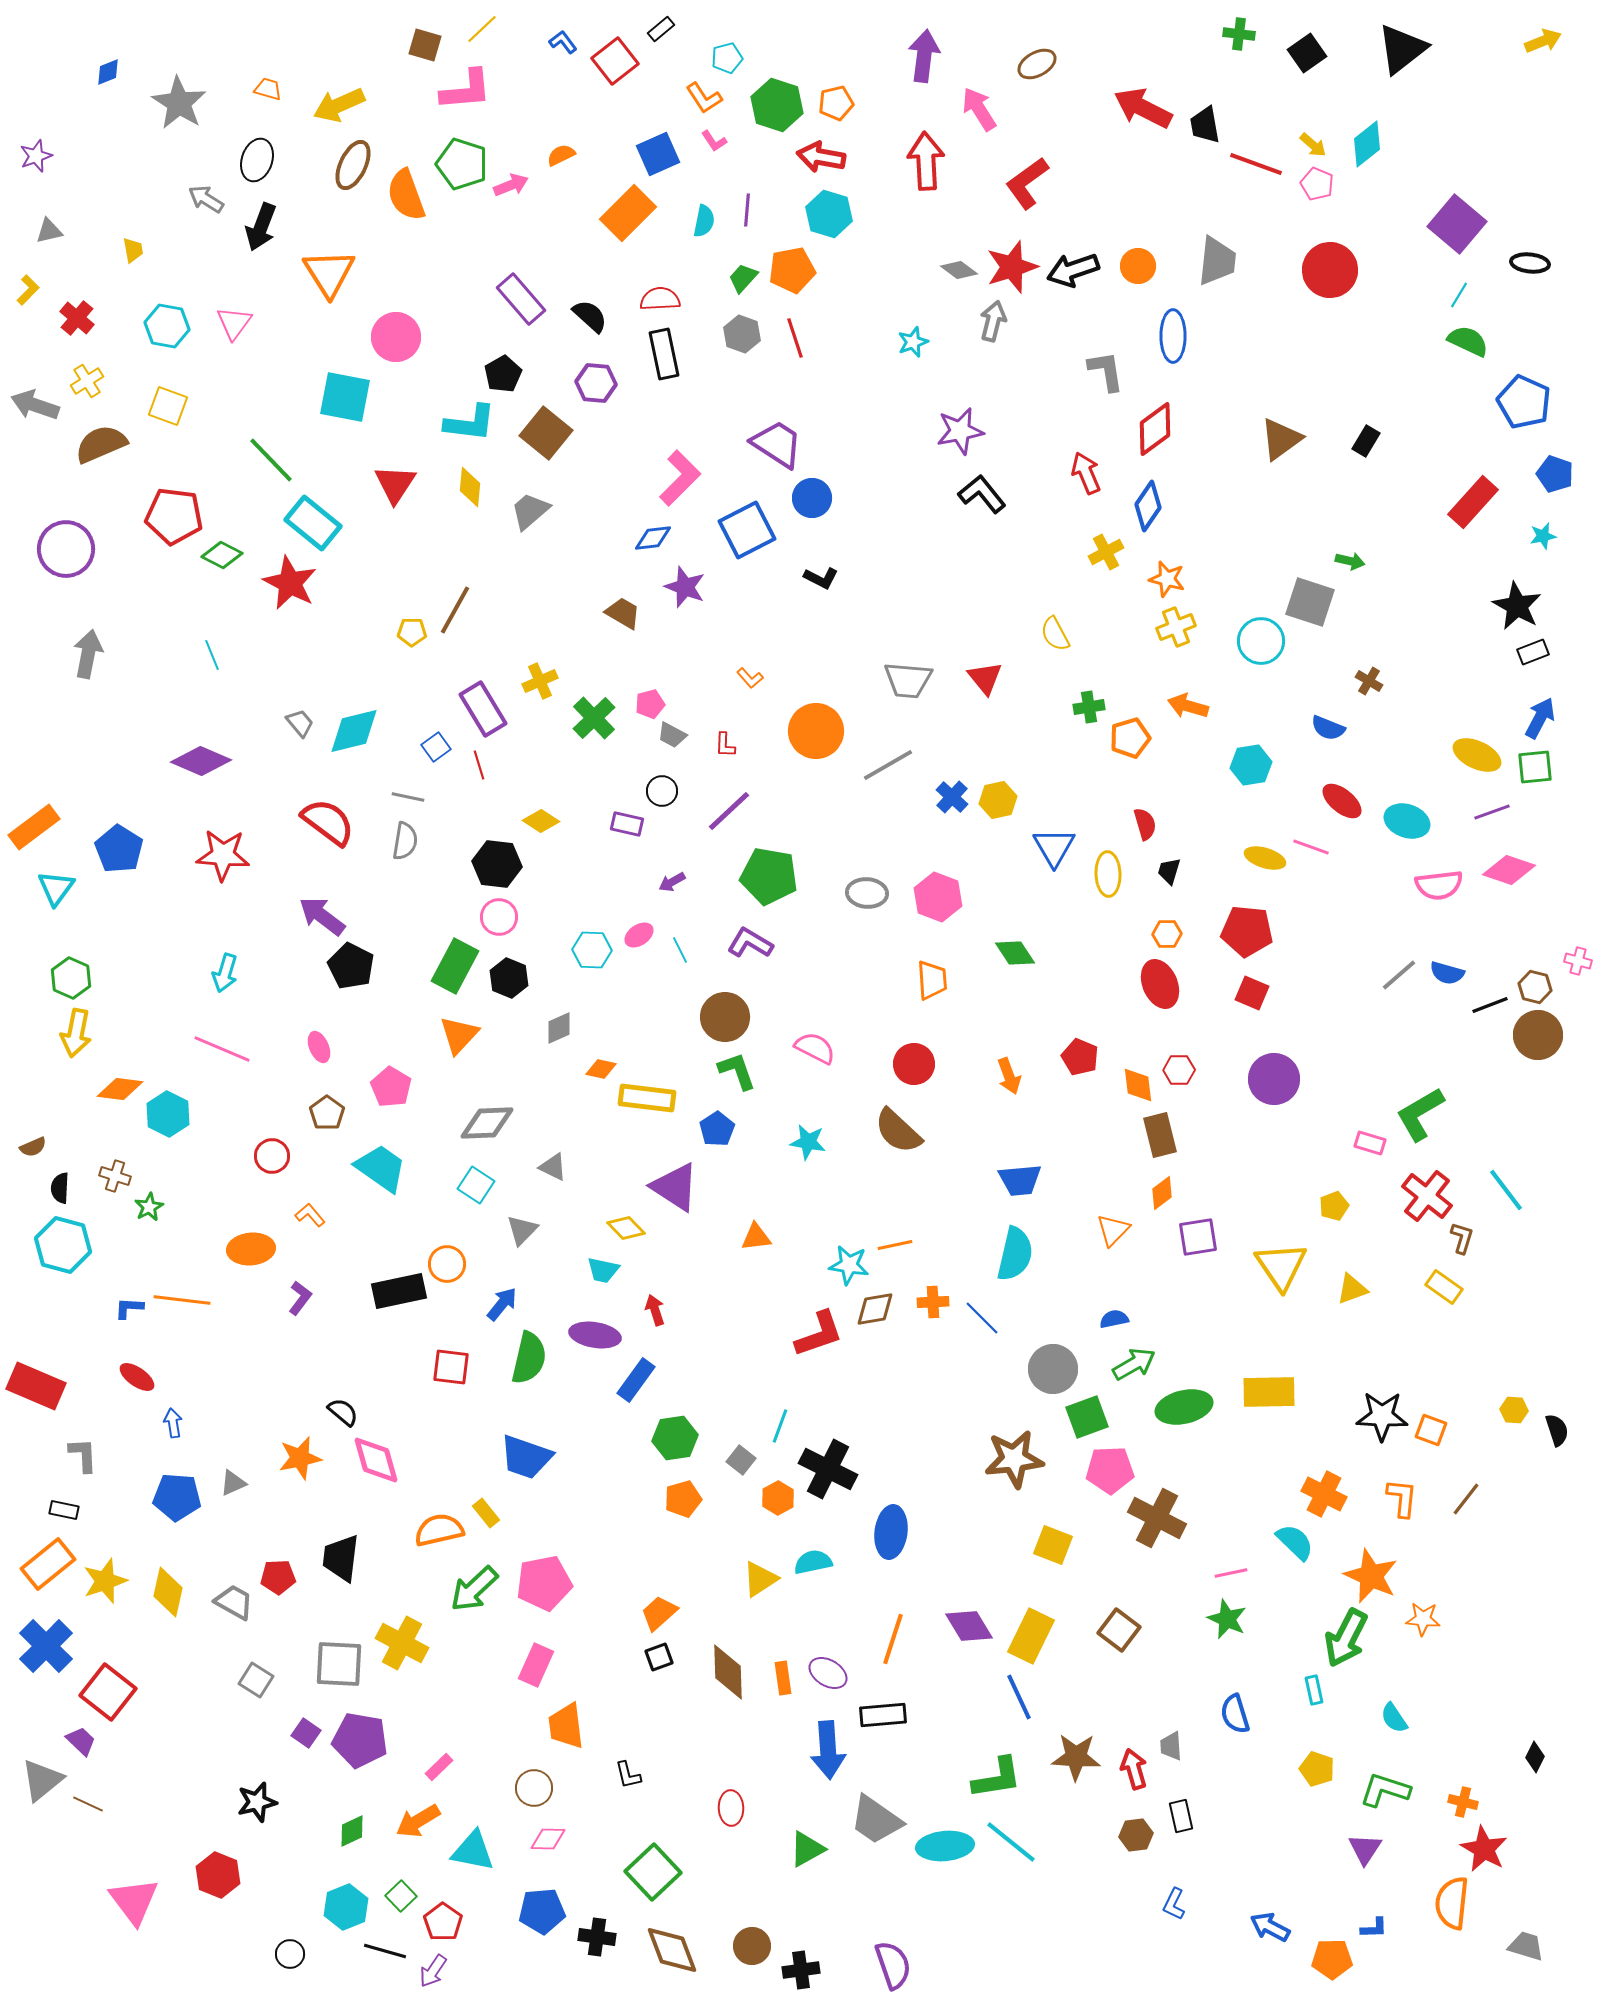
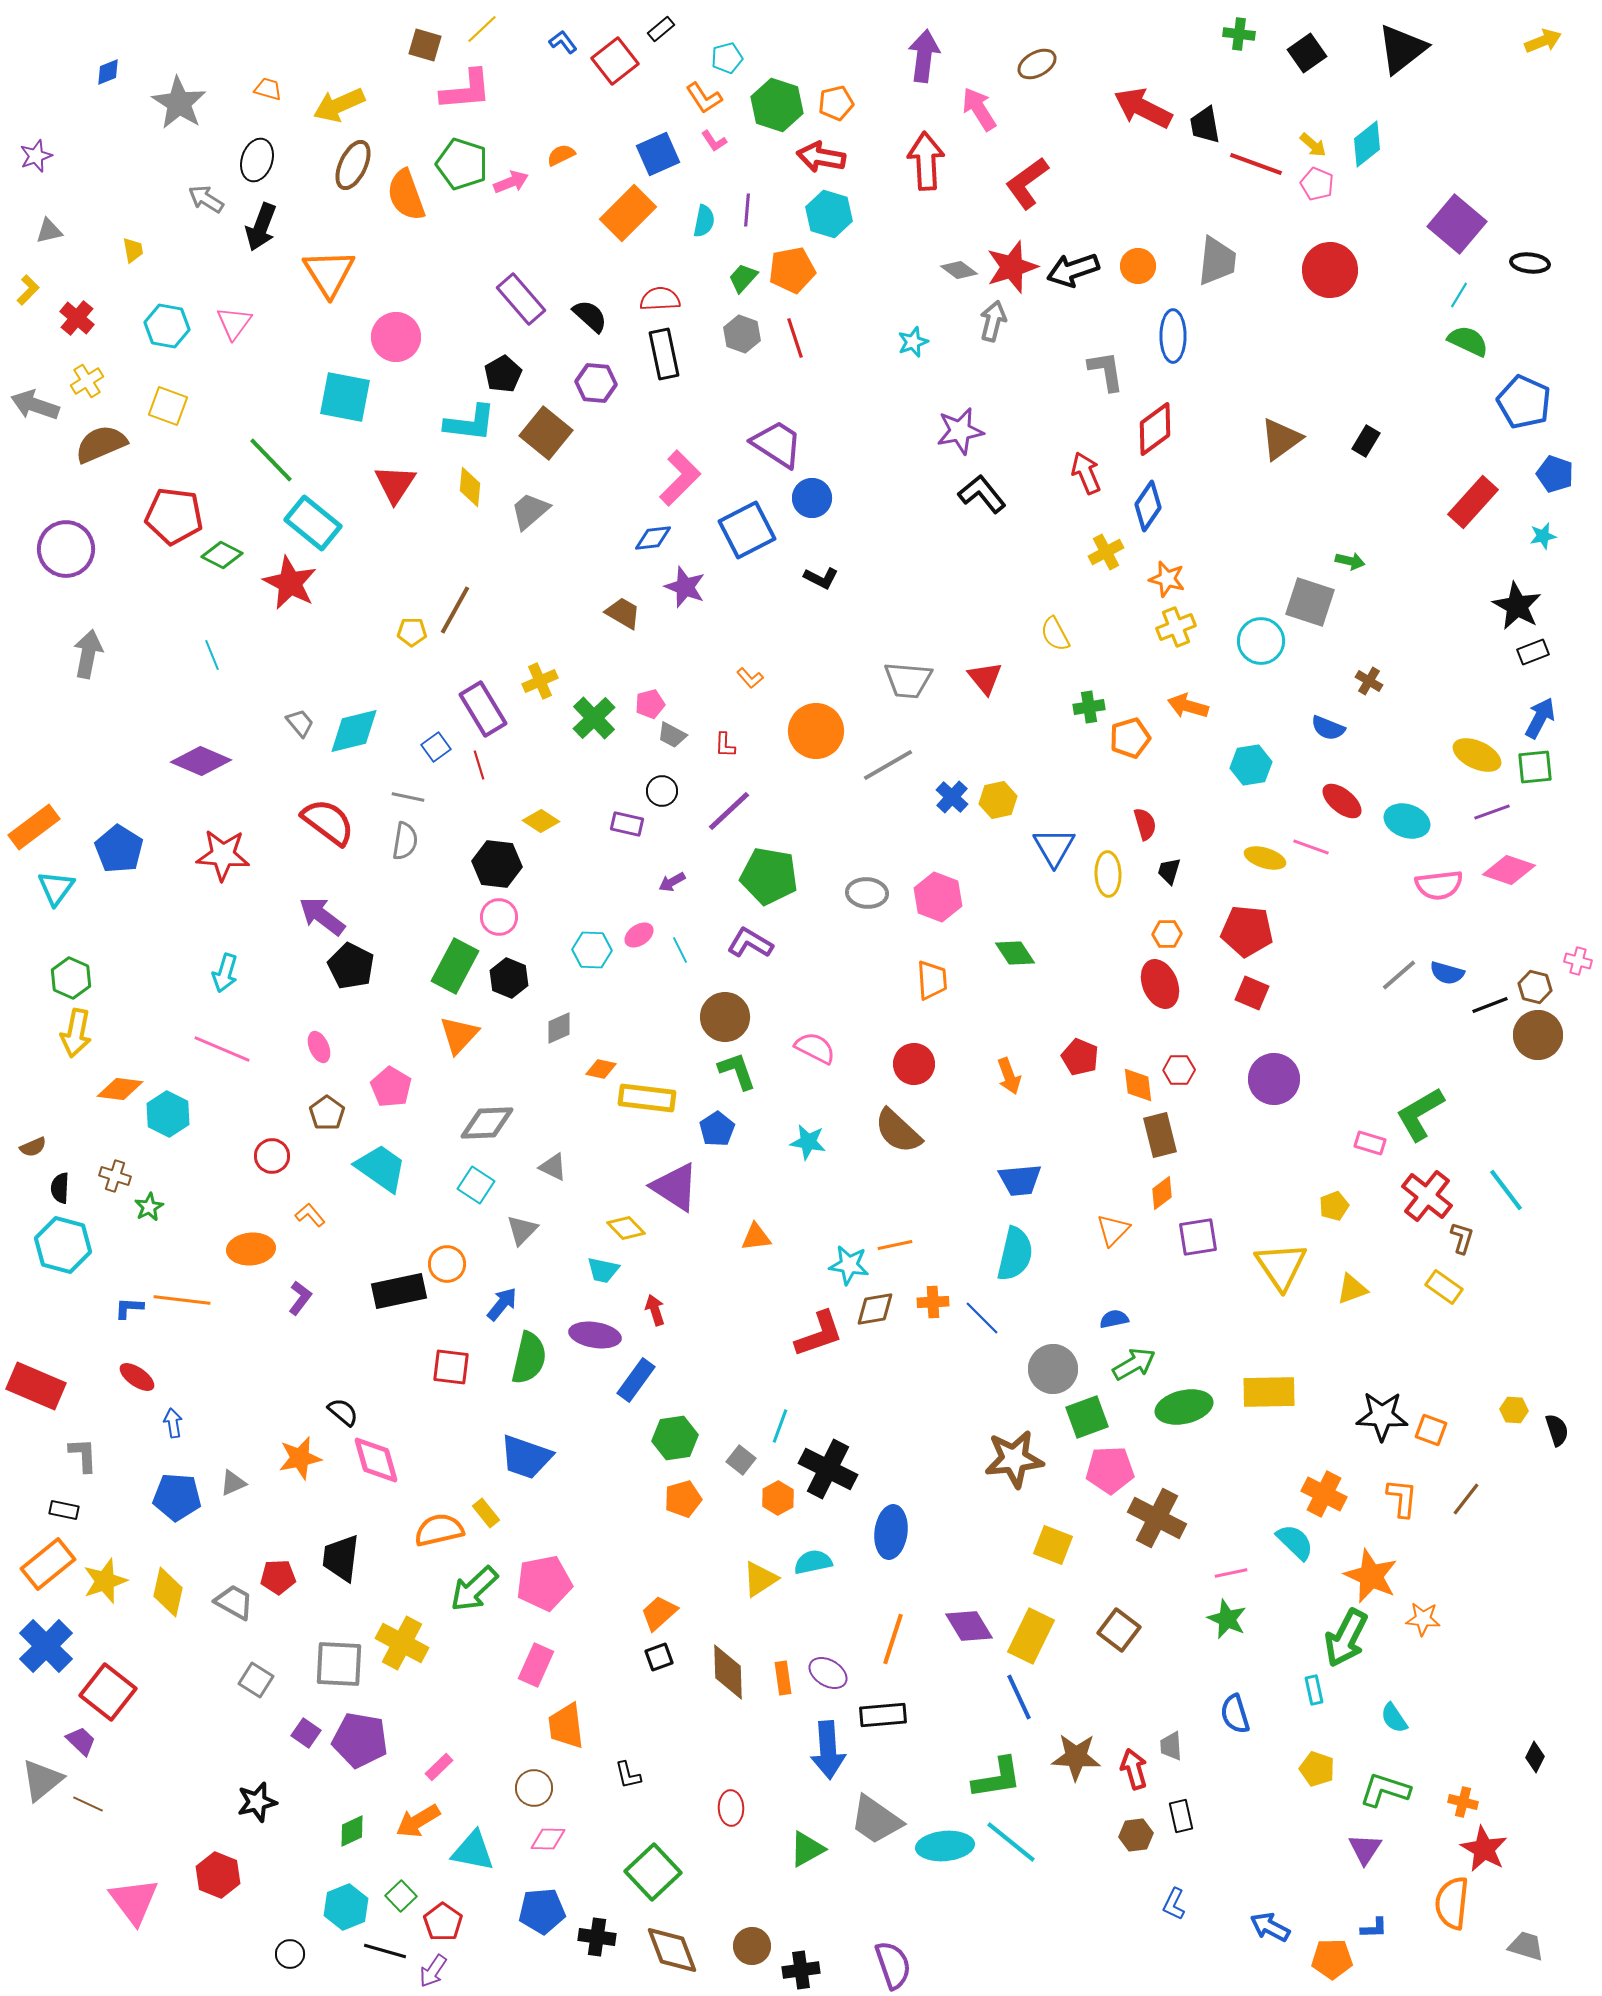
pink arrow at (511, 185): moved 3 px up
